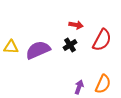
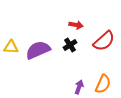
red semicircle: moved 2 px right, 1 px down; rotated 20 degrees clockwise
